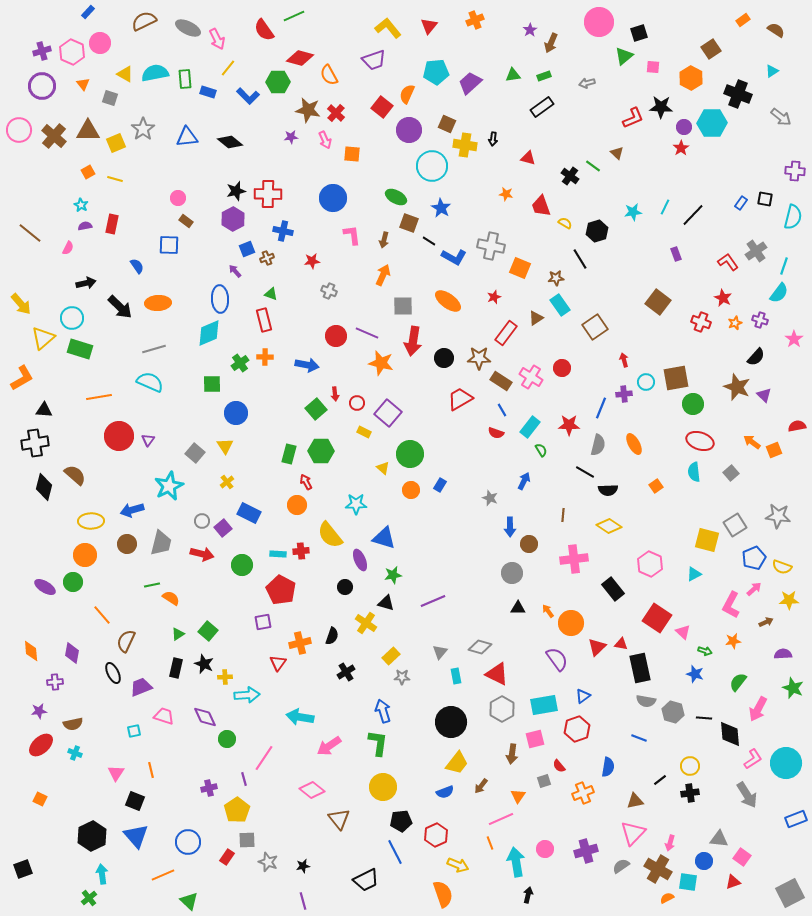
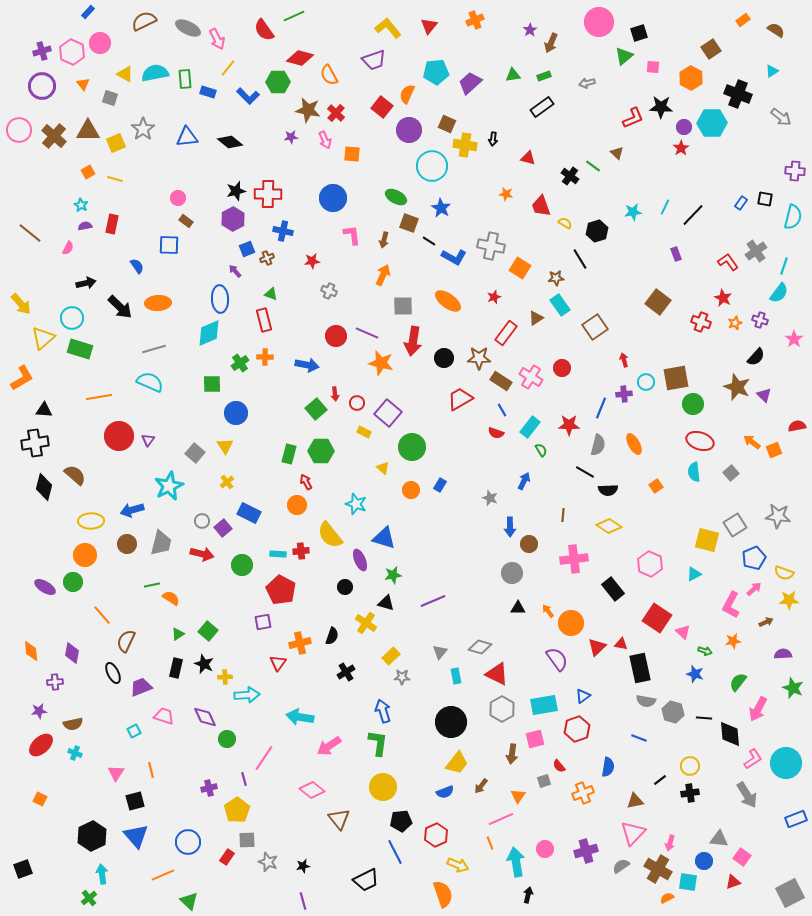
orange square at (520, 268): rotated 10 degrees clockwise
green circle at (410, 454): moved 2 px right, 7 px up
cyan star at (356, 504): rotated 20 degrees clockwise
yellow semicircle at (782, 567): moved 2 px right, 6 px down
cyan square at (134, 731): rotated 16 degrees counterclockwise
black square at (135, 801): rotated 36 degrees counterclockwise
